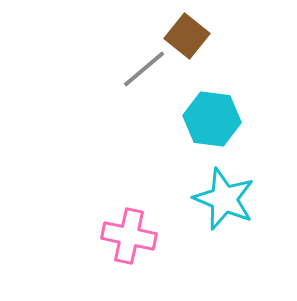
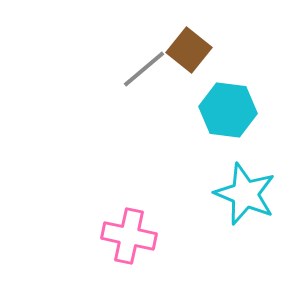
brown square: moved 2 px right, 14 px down
cyan hexagon: moved 16 px right, 9 px up
cyan star: moved 21 px right, 5 px up
